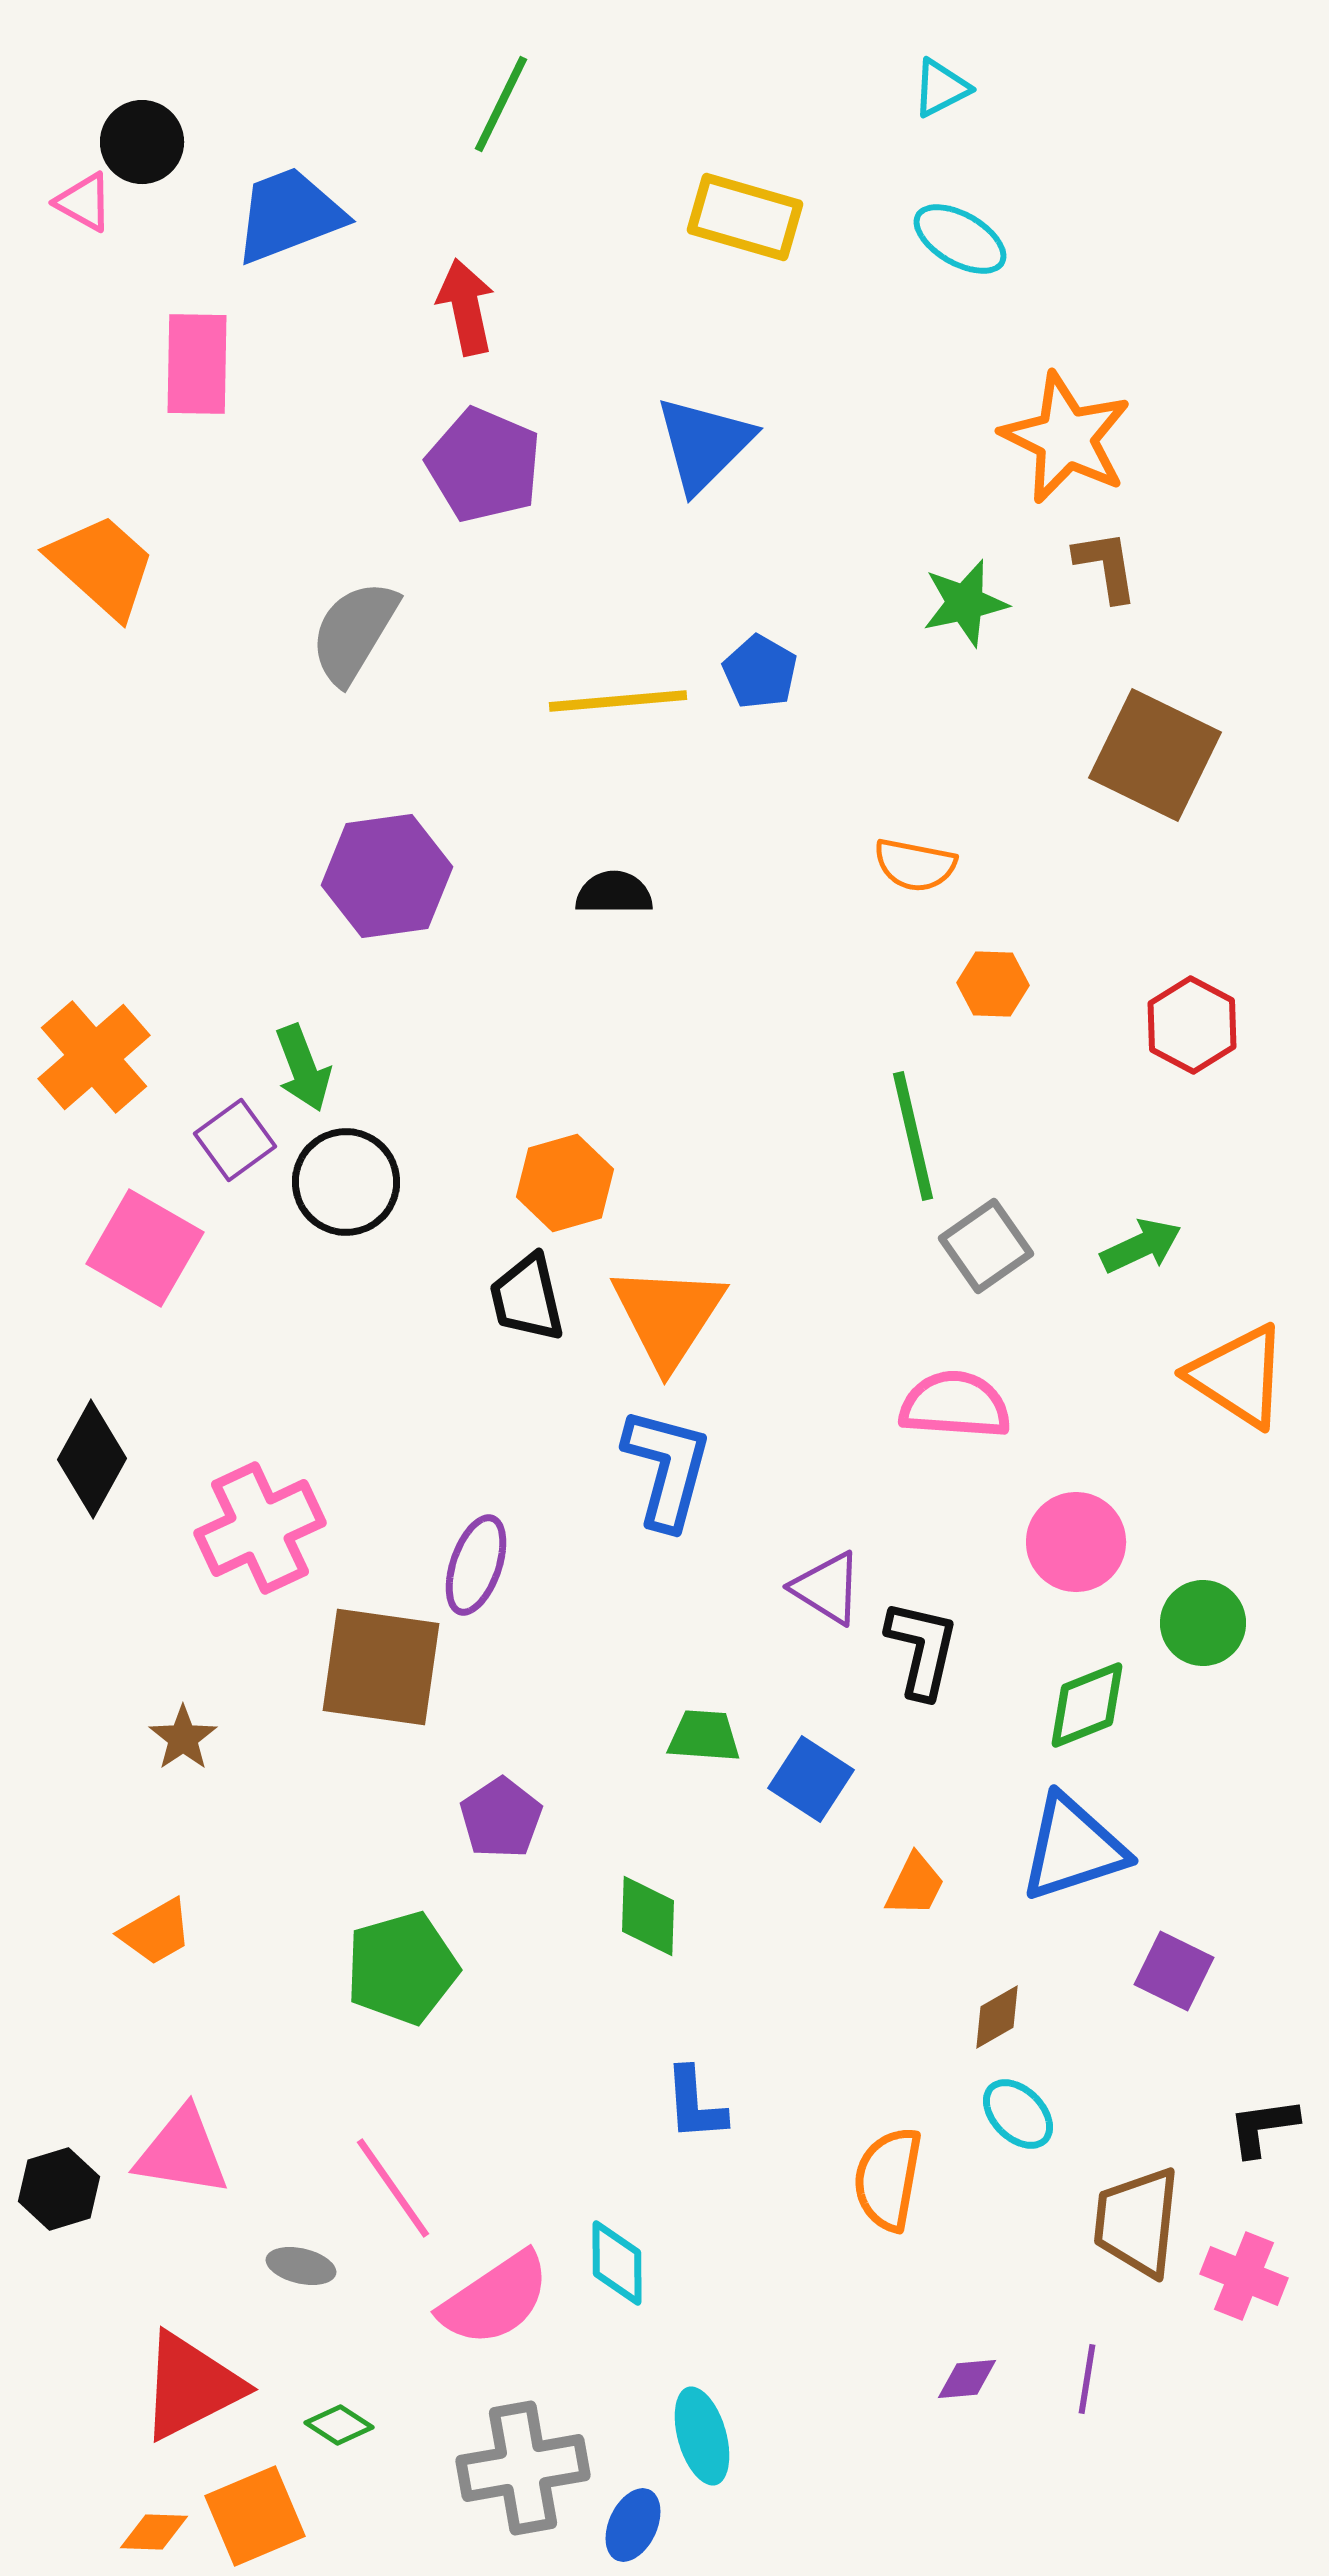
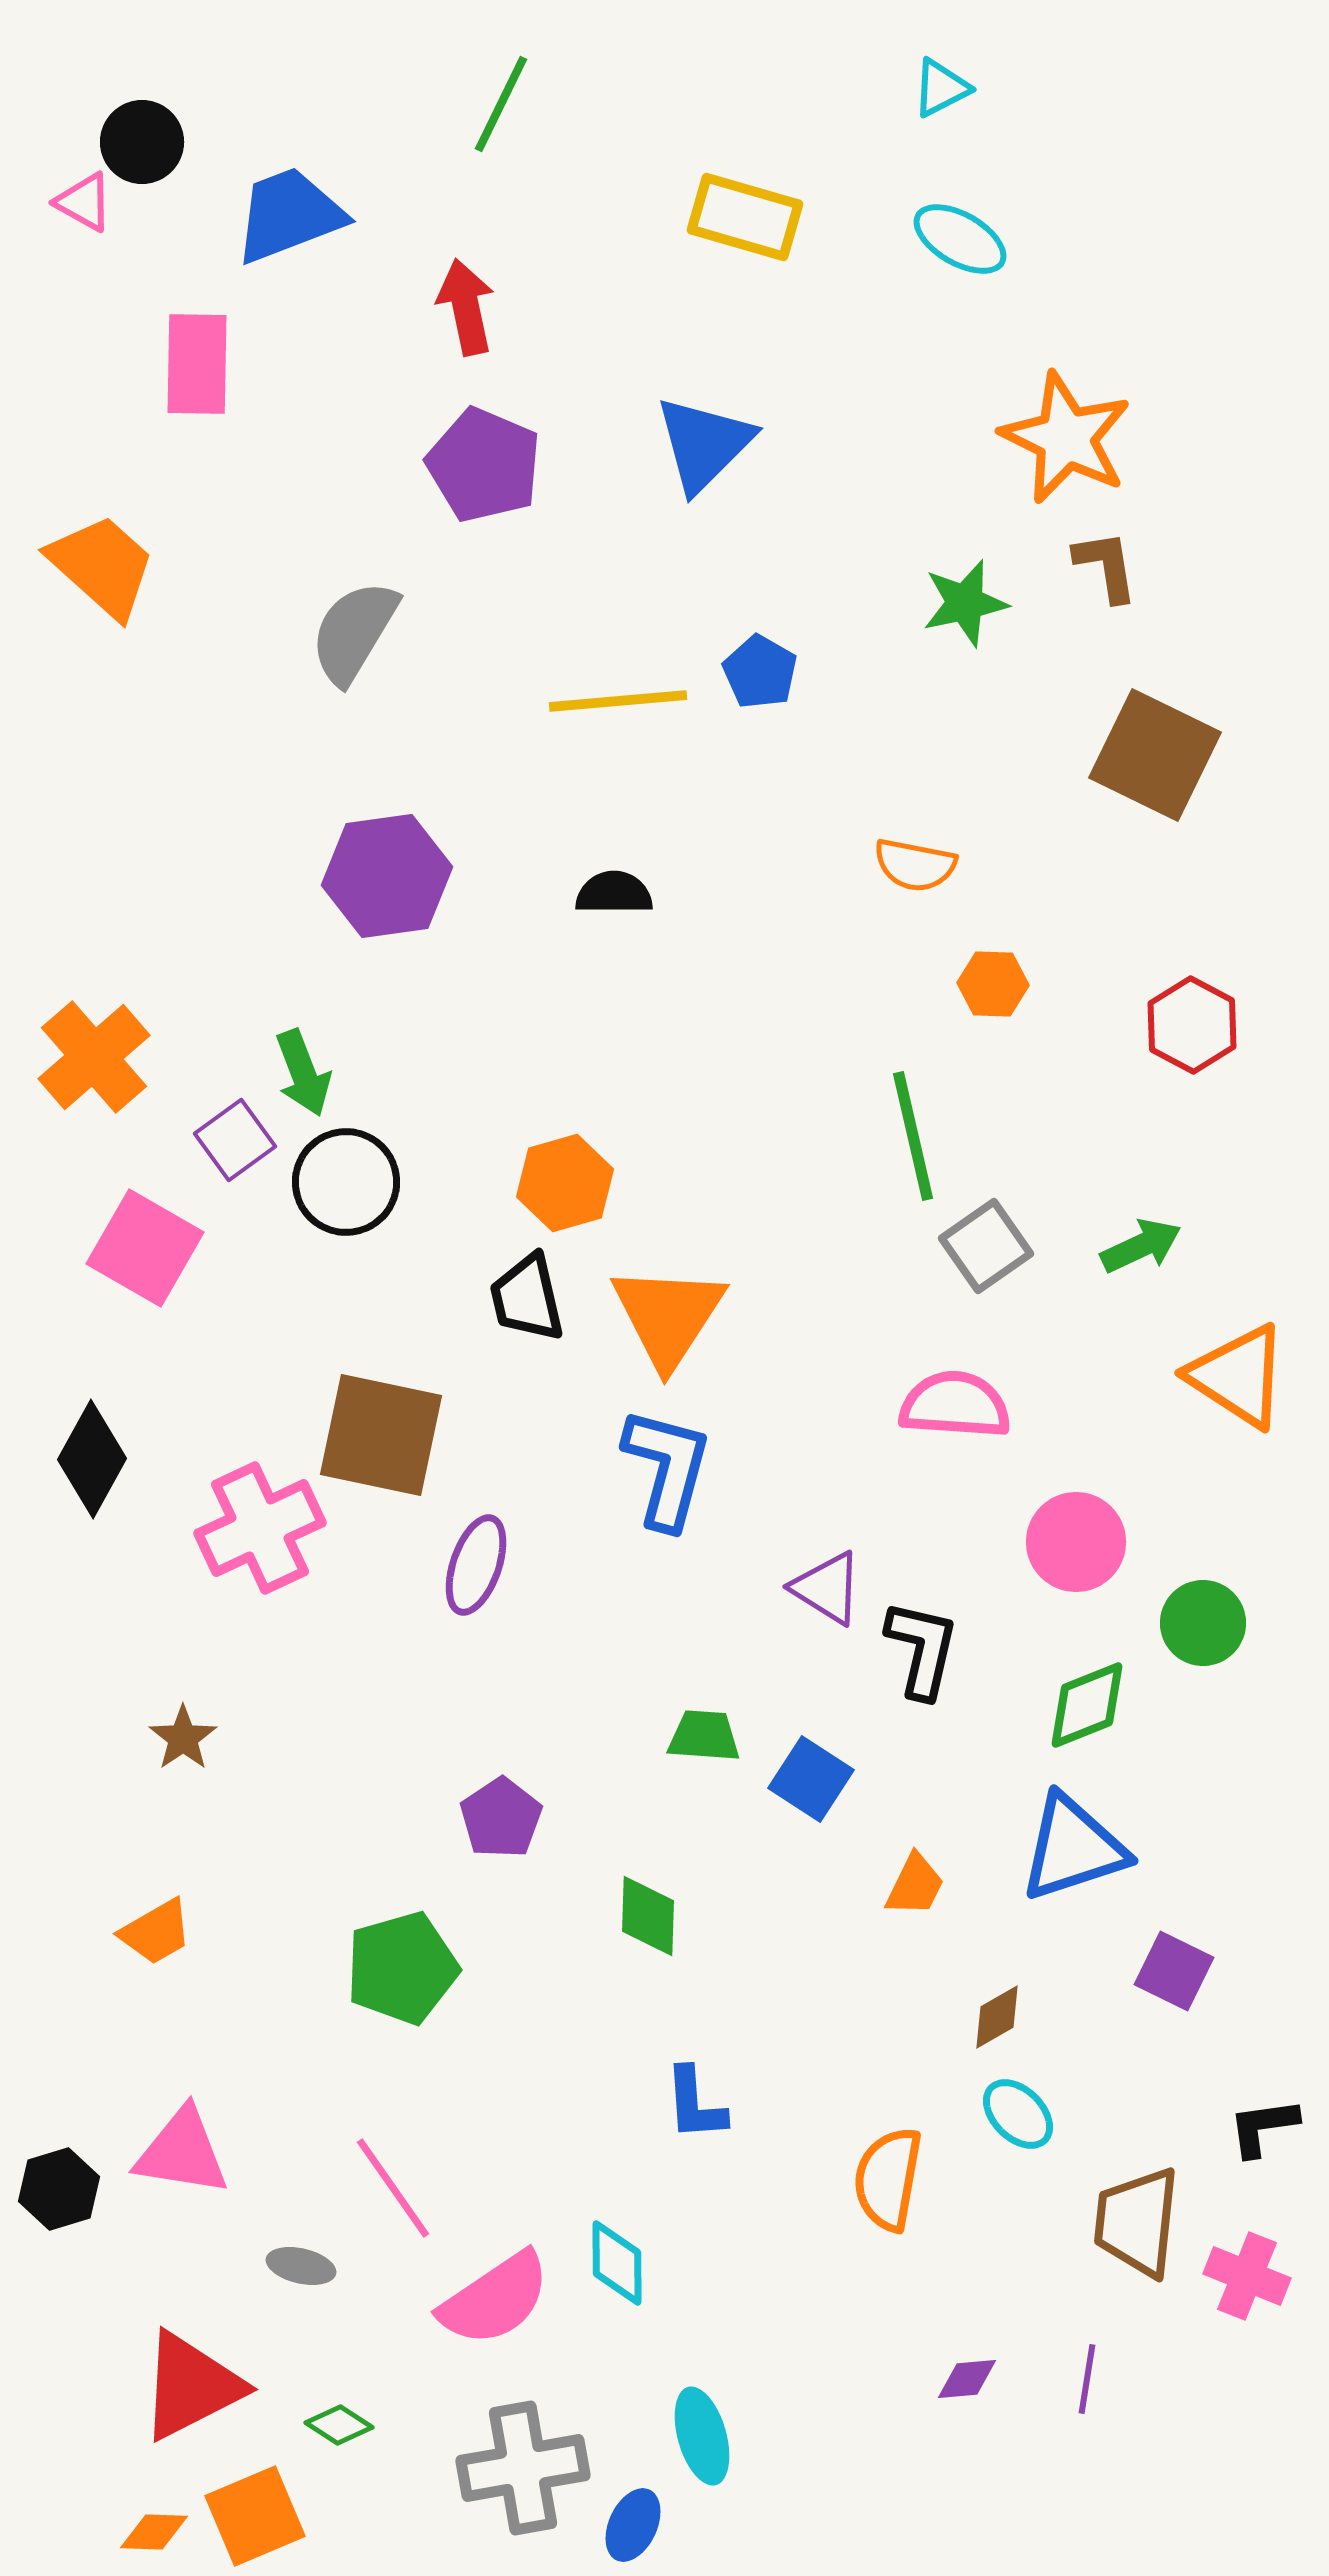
green arrow at (303, 1068): moved 5 px down
brown square at (381, 1667): moved 232 px up; rotated 4 degrees clockwise
pink cross at (1244, 2276): moved 3 px right
